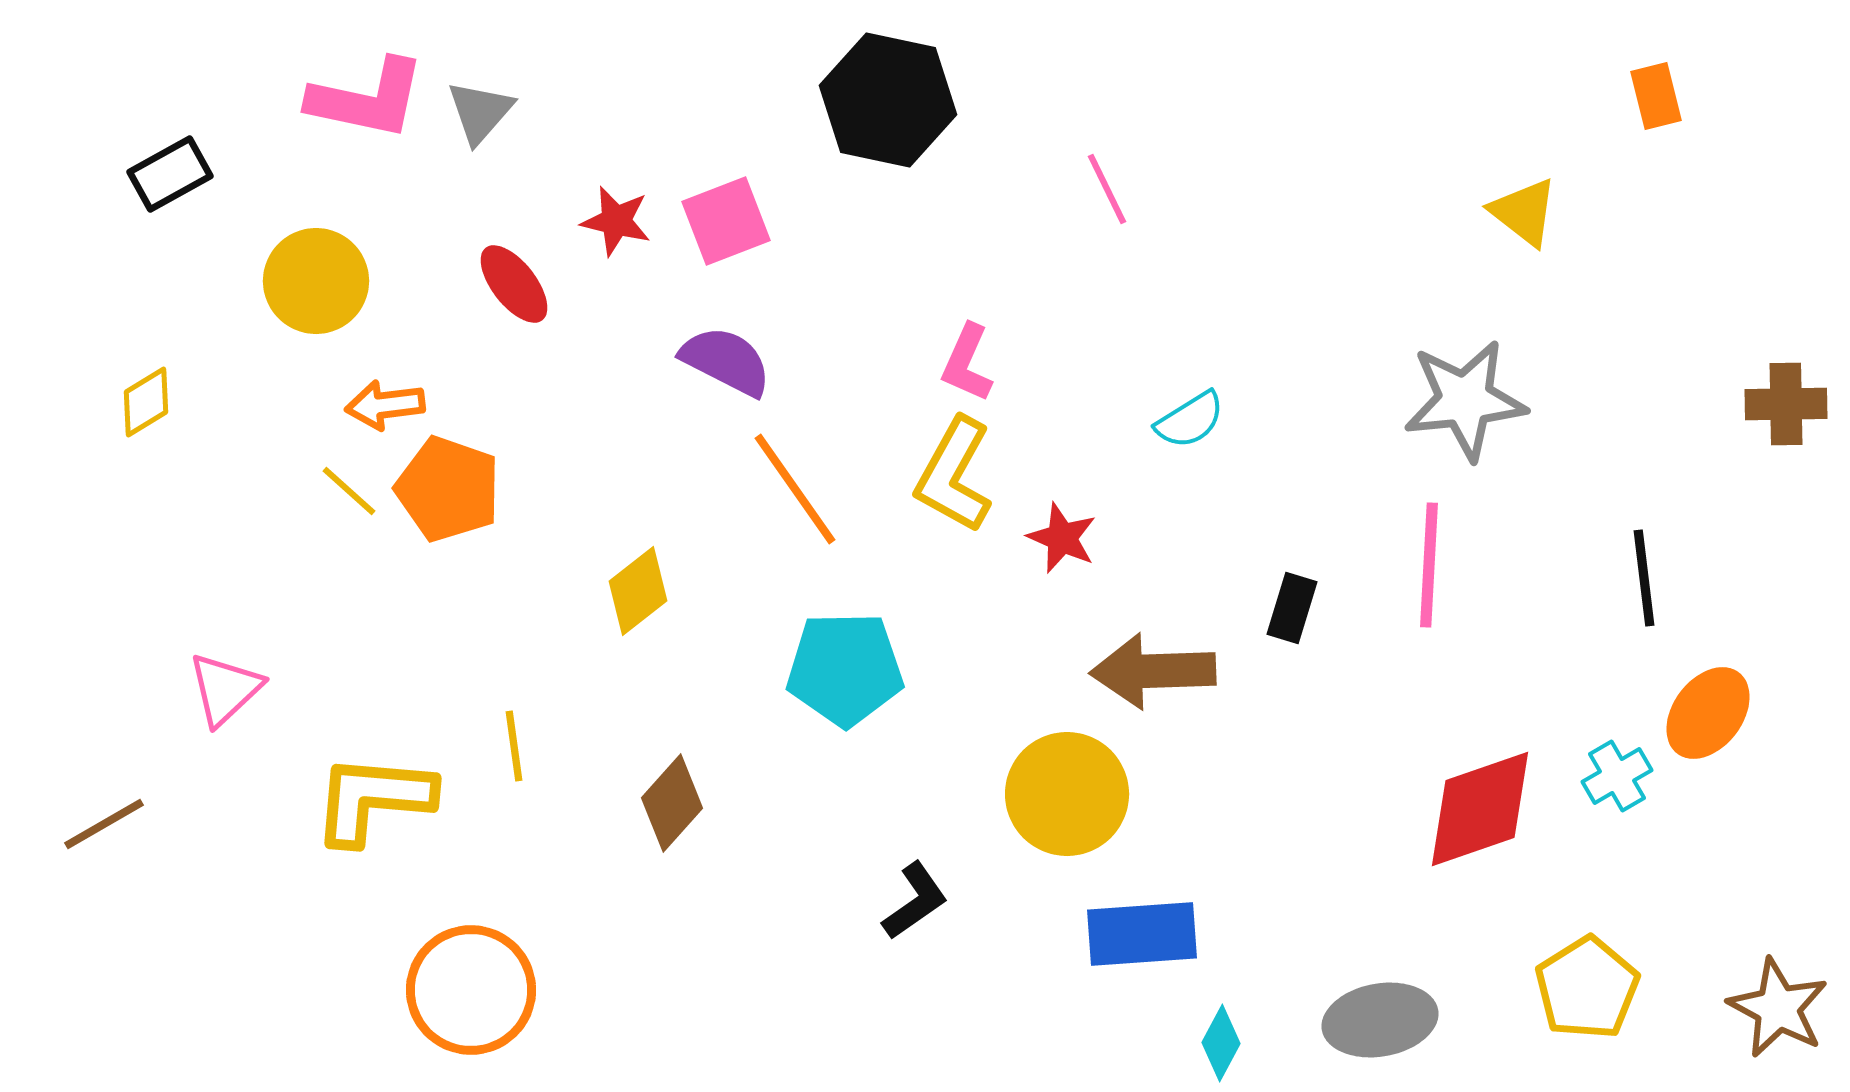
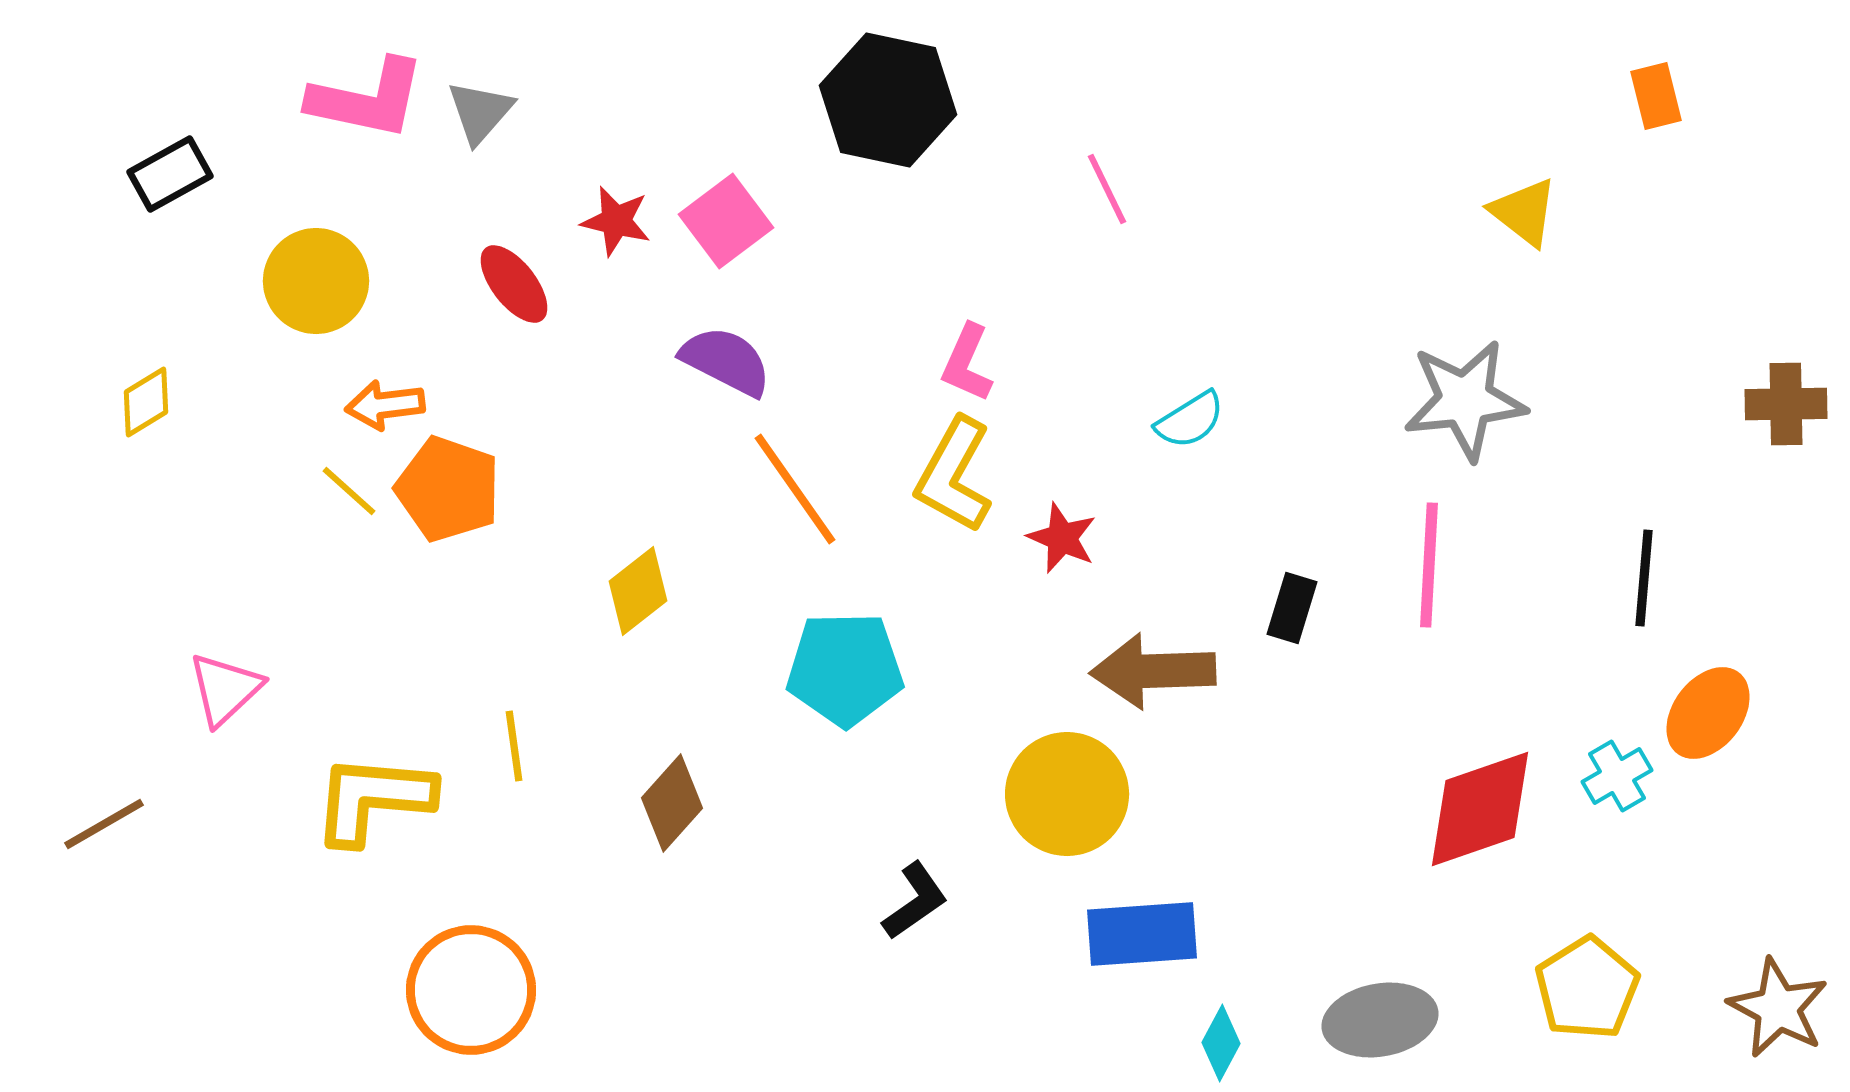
pink square at (726, 221): rotated 16 degrees counterclockwise
black line at (1644, 578): rotated 12 degrees clockwise
